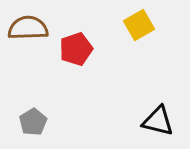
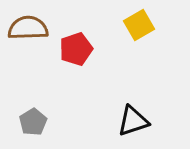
black triangle: moved 25 px left; rotated 32 degrees counterclockwise
